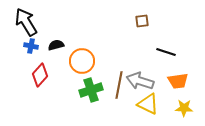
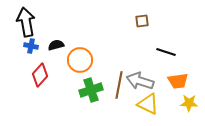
black arrow: rotated 20 degrees clockwise
orange circle: moved 2 px left, 1 px up
yellow star: moved 5 px right, 5 px up
